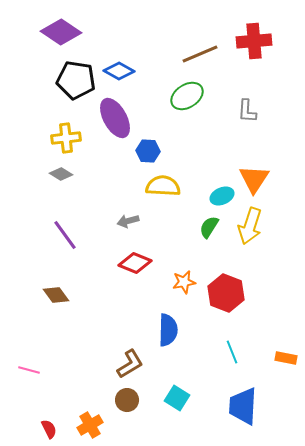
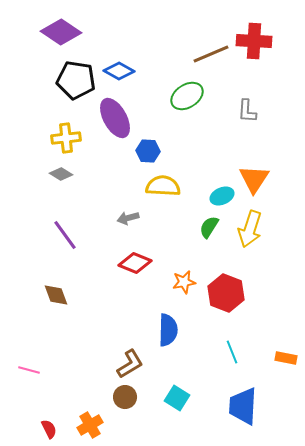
red cross: rotated 8 degrees clockwise
brown line: moved 11 px right
gray arrow: moved 3 px up
yellow arrow: moved 3 px down
brown diamond: rotated 16 degrees clockwise
brown circle: moved 2 px left, 3 px up
